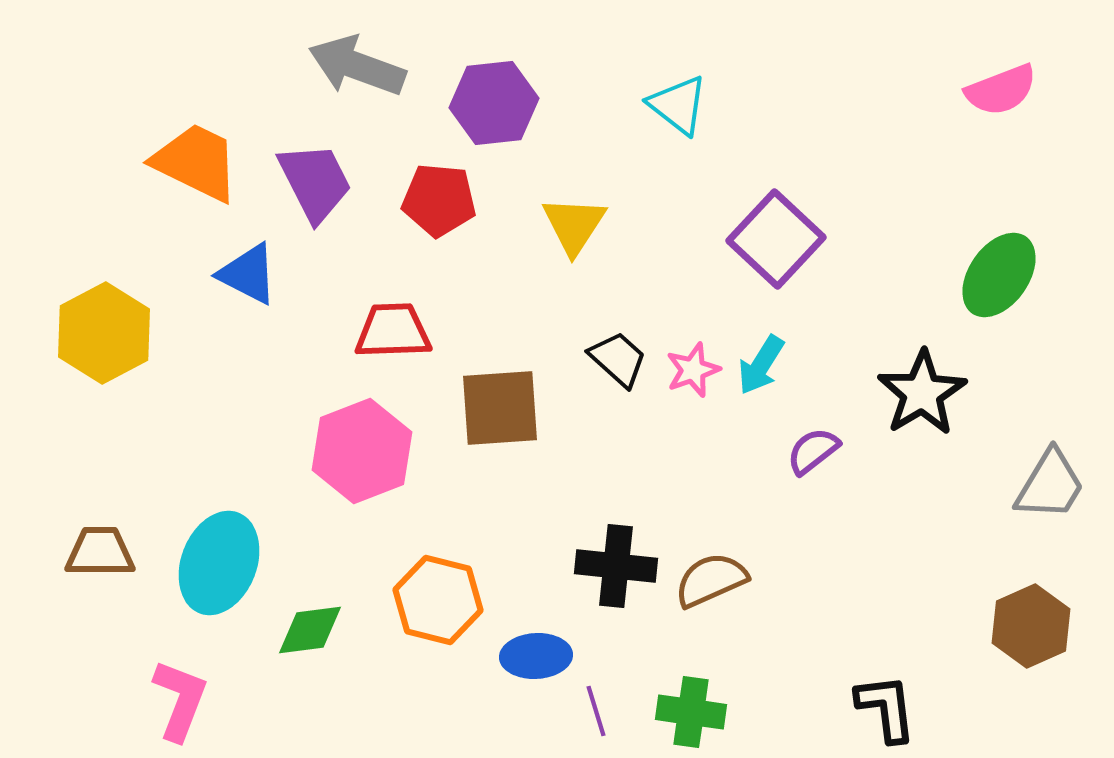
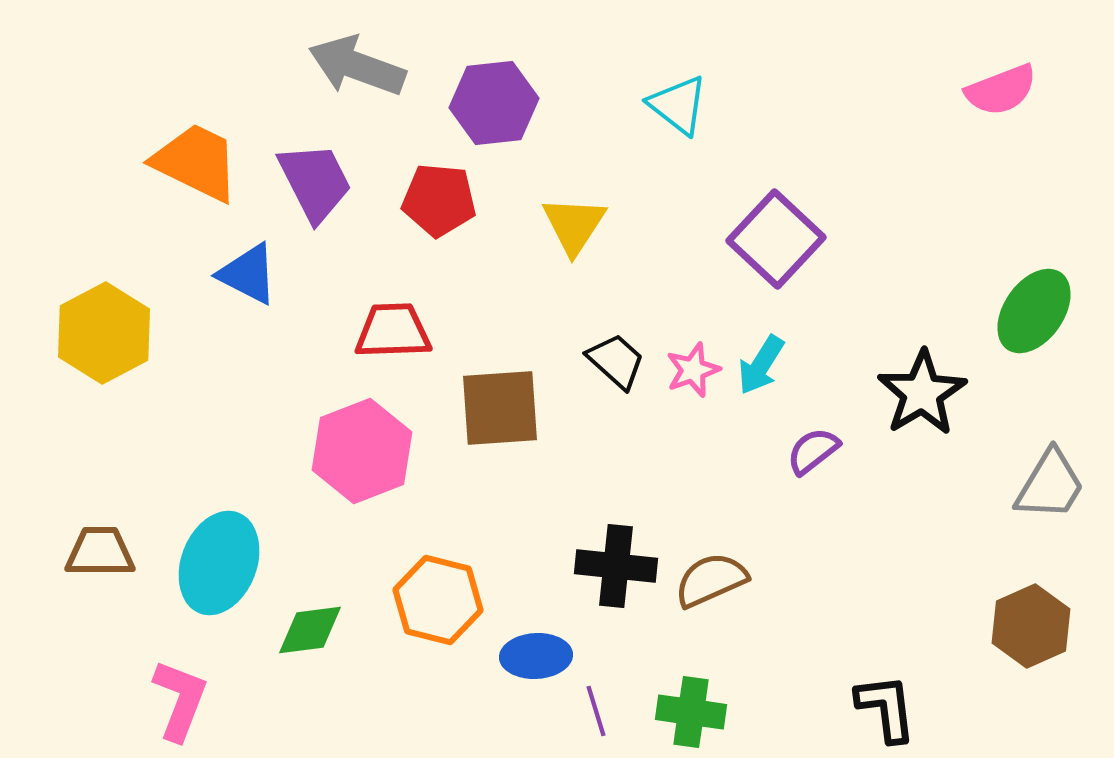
green ellipse: moved 35 px right, 36 px down
black trapezoid: moved 2 px left, 2 px down
